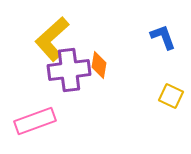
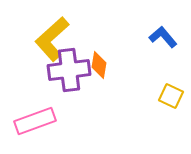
blue L-shape: rotated 20 degrees counterclockwise
